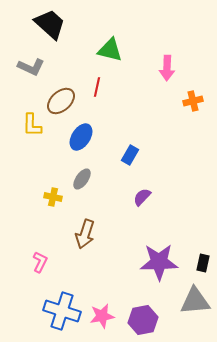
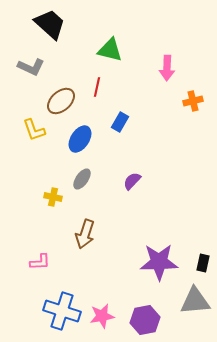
yellow L-shape: moved 2 px right, 5 px down; rotated 20 degrees counterclockwise
blue ellipse: moved 1 px left, 2 px down
blue rectangle: moved 10 px left, 33 px up
purple semicircle: moved 10 px left, 16 px up
pink L-shape: rotated 60 degrees clockwise
purple hexagon: moved 2 px right
